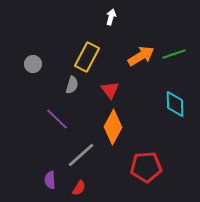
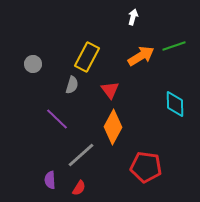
white arrow: moved 22 px right
green line: moved 8 px up
red pentagon: rotated 12 degrees clockwise
